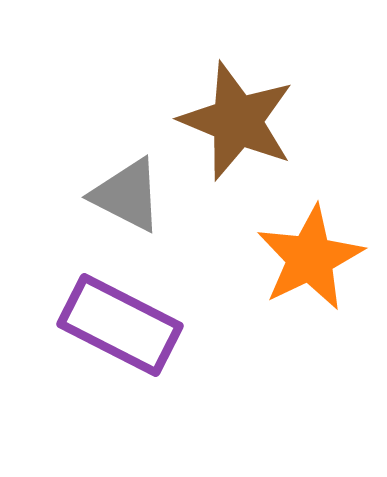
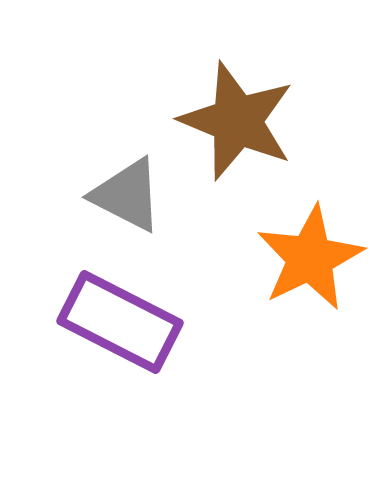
purple rectangle: moved 3 px up
